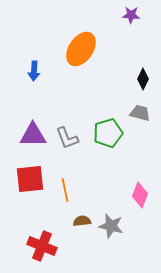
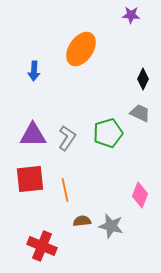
gray trapezoid: rotated 10 degrees clockwise
gray L-shape: rotated 125 degrees counterclockwise
